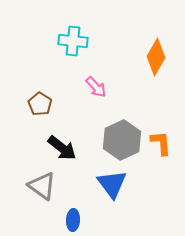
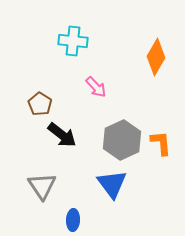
black arrow: moved 13 px up
gray triangle: rotated 20 degrees clockwise
